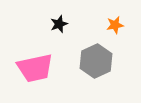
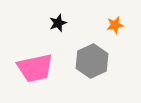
black star: moved 1 px left, 1 px up
gray hexagon: moved 4 px left
